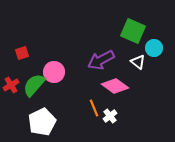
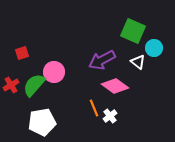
purple arrow: moved 1 px right
white pentagon: rotated 16 degrees clockwise
